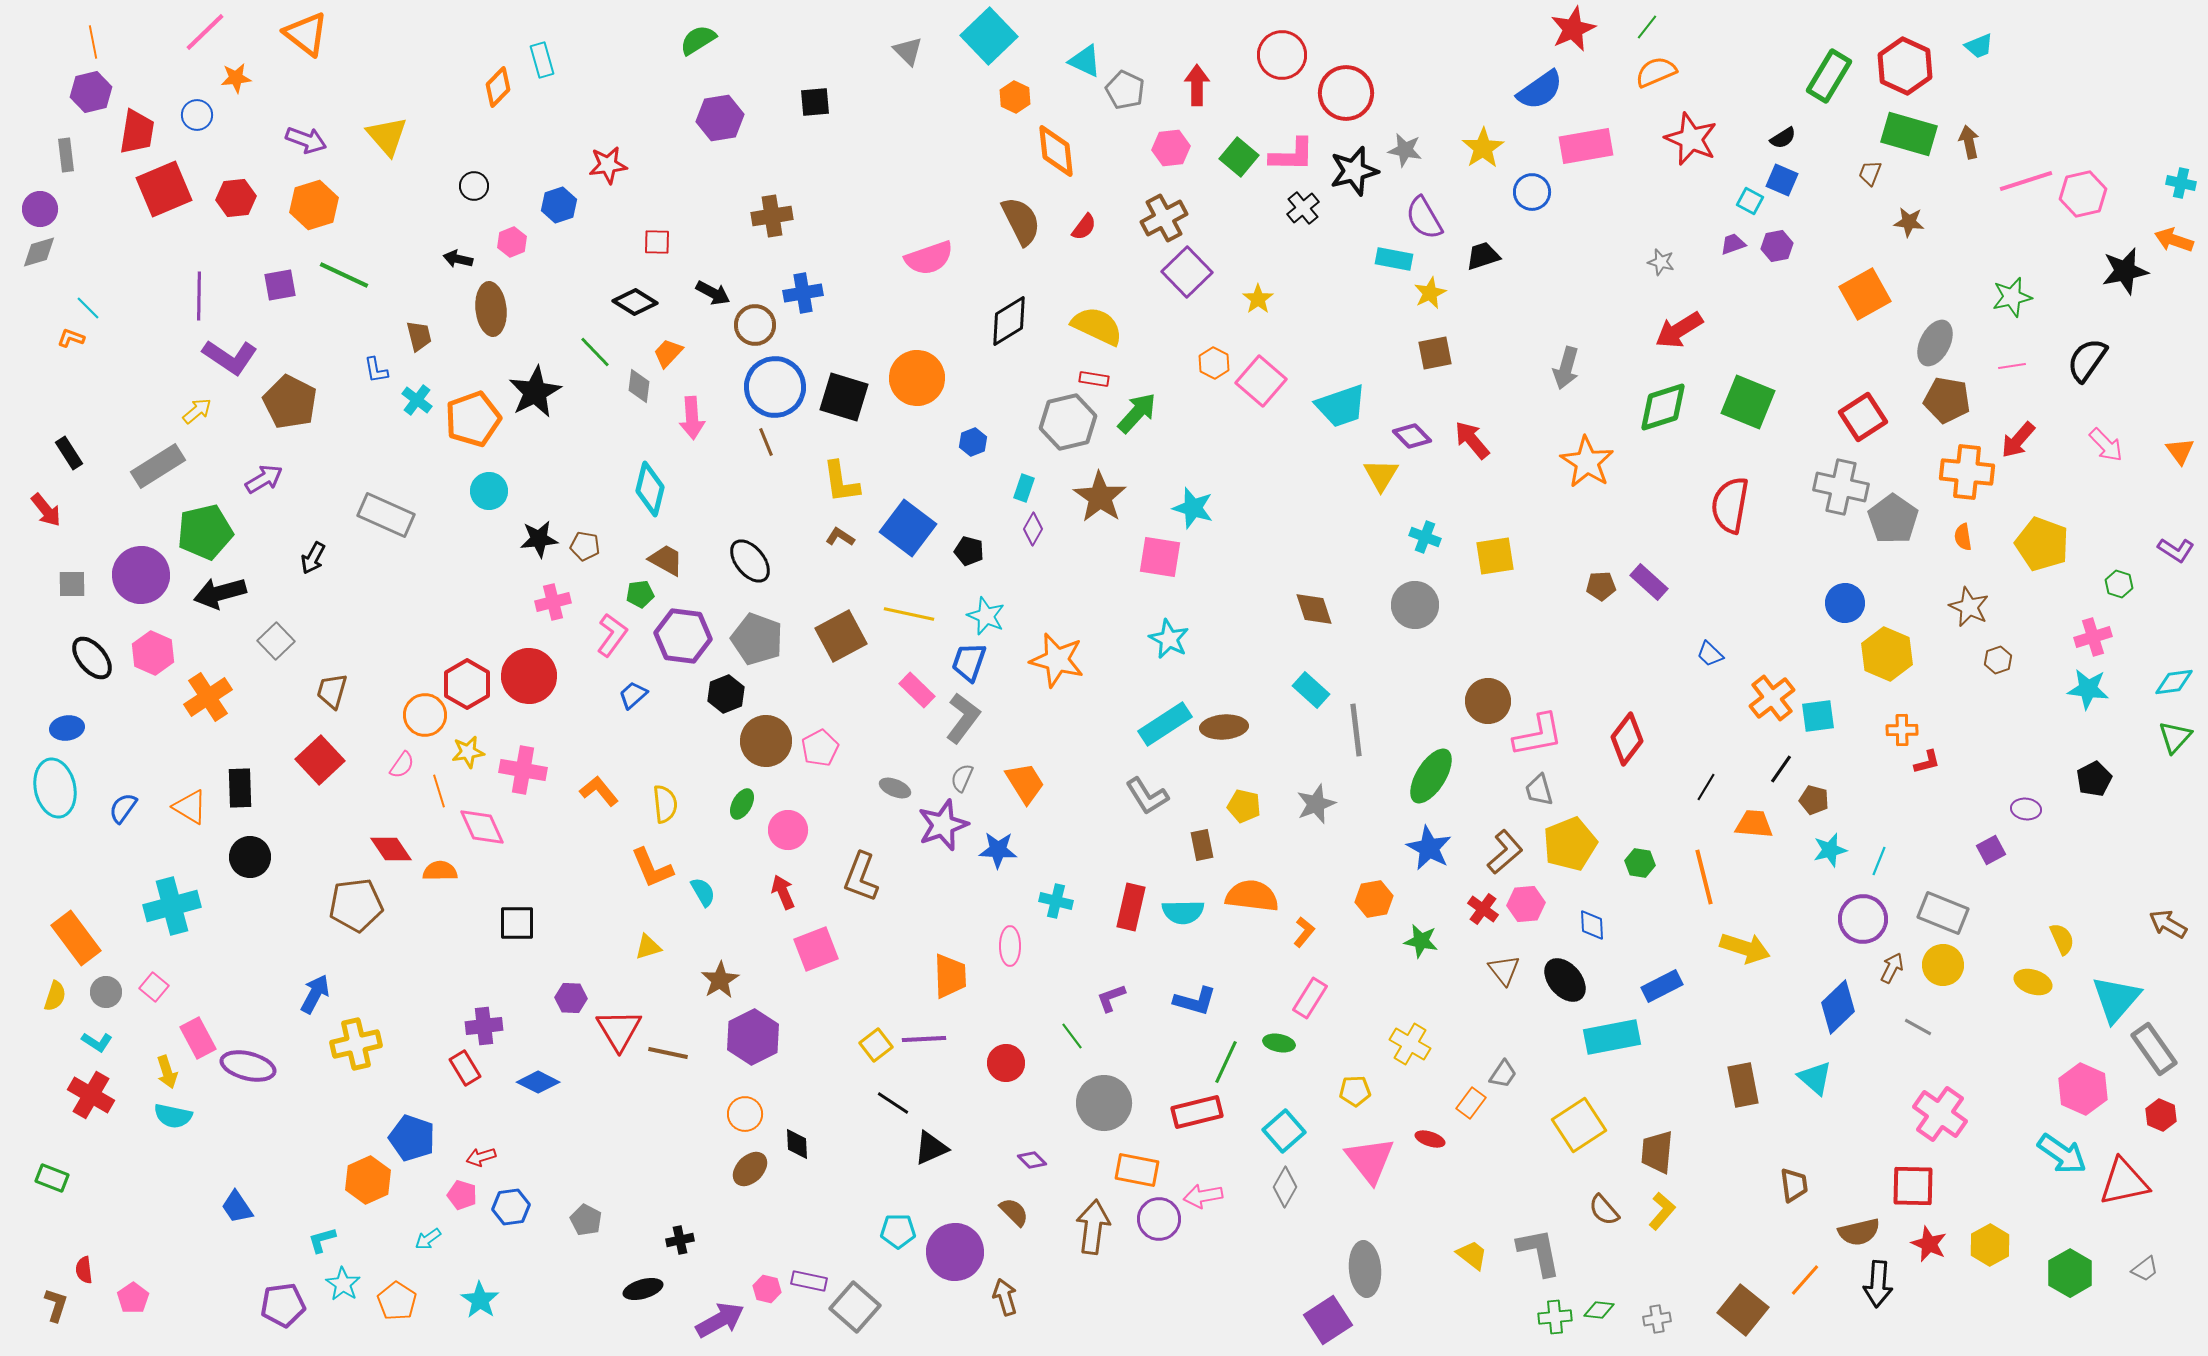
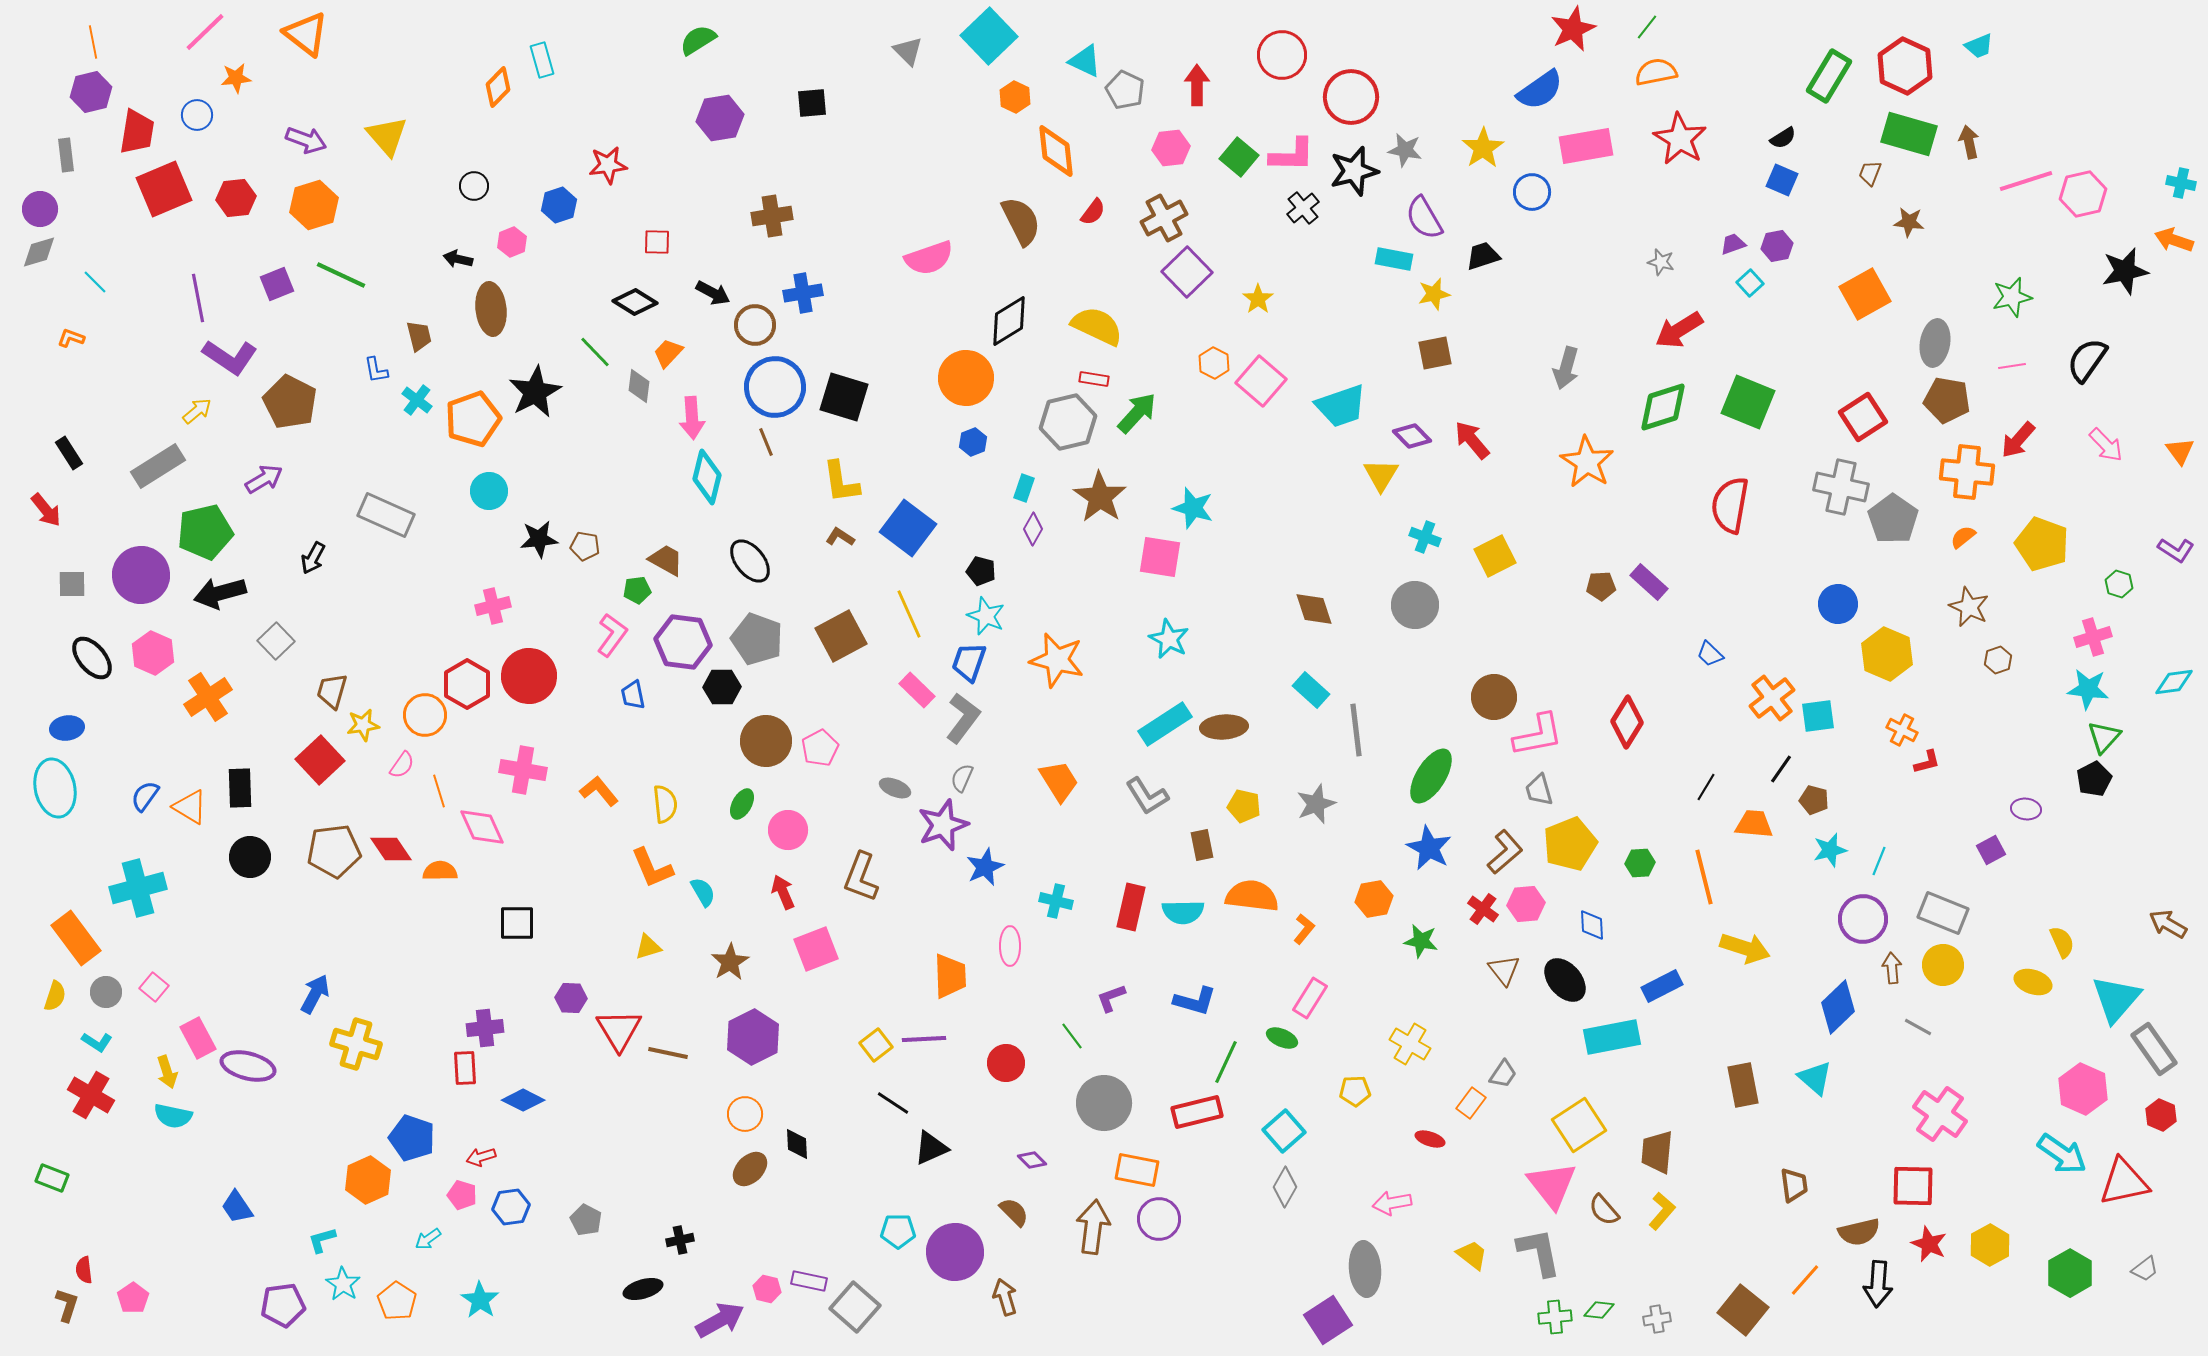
orange semicircle at (1656, 72): rotated 12 degrees clockwise
red circle at (1346, 93): moved 5 px right, 4 px down
black square at (815, 102): moved 3 px left, 1 px down
red star at (1691, 139): moved 11 px left; rotated 8 degrees clockwise
cyan square at (1750, 201): moved 82 px down; rotated 20 degrees clockwise
red semicircle at (1084, 227): moved 9 px right, 15 px up
green line at (344, 275): moved 3 px left
purple square at (280, 285): moved 3 px left, 1 px up; rotated 12 degrees counterclockwise
yellow star at (1430, 293): moved 4 px right, 1 px down; rotated 12 degrees clockwise
purple line at (199, 296): moved 1 px left, 2 px down; rotated 12 degrees counterclockwise
cyan line at (88, 308): moved 7 px right, 26 px up
gray ellipse at (1935, 343): rotated 18 degrees counterclockwise
orange circle at (917, 378): moved 49 px right
cyan diamond at (650, 489): moved 57 px right, 12 px up
orange semicircle at (1963, 537): rotated 60 degrees clockwise
black pentagon at (969, 551): moved 12 px right, 20 px down
yellow square at (1495, 556): rotated 18 degrees counterclockwise
green pentagon at (640, 594): moved 3 px left, 4 px up
pink cross at (553, 602): moved 60 px left, 4 px down
blue circle at (1845, 603): moved 7 px left, 1 px down
yellow line at (909, 614): rotated 54 degrees clockwise
purple hexagon at (683, 636): moved 6 px down
black hexagon at (726, 694): moved 4 px left, 7 px up; rotated 21 degrees clockwise
blue trapezoid at (633, 695): rotated 60 degrees counterclockwise
brown circle at (1488, 701): moved 6 px right, 4 px up
orange cross at (1902, 730): rotated 28 degrees clockwise
green triangle at (2175, 737): moved 71 px left
red diamond at (1627, 739): moved 17 px up; rotated 6 degrees counterclockwise
yellow star at (468, 752): moved 105 px left, 27 px up
orange trapezoid at (1025, 783): moved 34 px right, 2 px up
blue semicircle at (123, 808): moved 22 px right, 12 px up
blue star at (998, 850): moved 13 px left, 17 px down; rotated 27 degrees counterclockwise
green hexagon at (1640, 863): rotated 12 degrees counterclockwise
brown pentagon at (356, 905): moved 22 px left, 54 px up
cyan cross at (172, 906): moved 34 px left, 18 px up
orange L-shape at (1304, 932): moved 3 px up
yellow semicircle at (2062, 939): moved 3 px down
brown arrow at (1892, 968): rotated 32 degrees counterclockwise
brown star at (720, 980): moved 10 px right, 18 px up
purple cross at (484, 1026): moved 1 px right, 2 px down
green ellipse at (1279, 1043): moved 3 px right, 5 px up; rotated 12 degrees clockwise
yellow cross at (356, 1044): rotated 30 degrees clockwise
red rectangle at (465, 1068): rotated 28 degrees clockwise
blue diamond at (538, 1082): moved 15 px left, 18 px down
pink triangle at (1370, 1160): moved 182 px right, 25 px down
pink arrow at (1203, 1196): moved 189 px right, 7 px down
brown L-shape at (56, 1305): moved 11 px right
